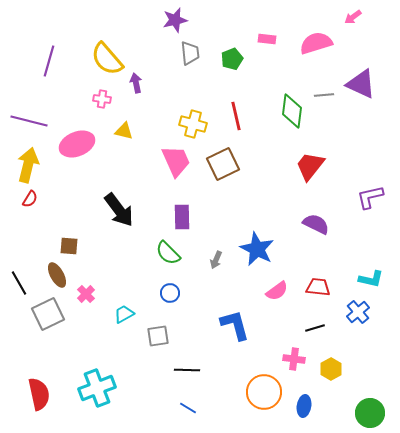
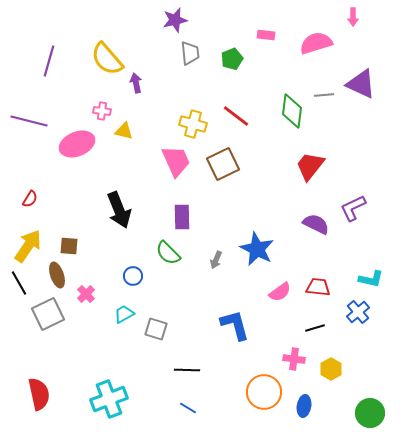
pink arrow at (353, 17): rotated 54 degrees counterclockwise
pink rectangle at (267, 39): moved 1 px left, 4 px up
pink cross at (102, 99): moved 12 px down
red line at (236, 116): rotated 40 degrees counterclockwise
yellow arrow at (28, 165): moved 81 px down; rotated 20 degrees clockwise
purple L-shape at (370, 197): moved 17 px left, 11 px down; rotated 12 degrees counterclockwise
black arrow at (119, 210): rotated 15 degrees clockwise
brown ellipse at (57, 275): rotated 10 degrees clockwise
pink semicircle at (277, 291): moved 3 px right, 1 px down
blue circle at (170, 293): moved 37 px left, 17 px up
gray square at (158, 336): moved 2 px left, 7 px up; rotated 25 degrees clockwise
cyan cross at (97, 388): moved 12 px right, 11 px down
